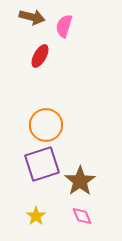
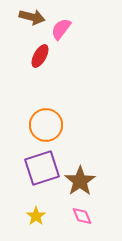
pink semicircle: moved 3 px left, 3 px down; rotated 20 degrees clockwise
purple square: moved 4 px down
